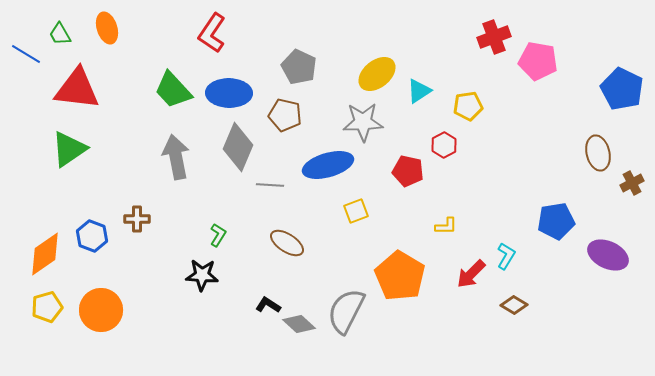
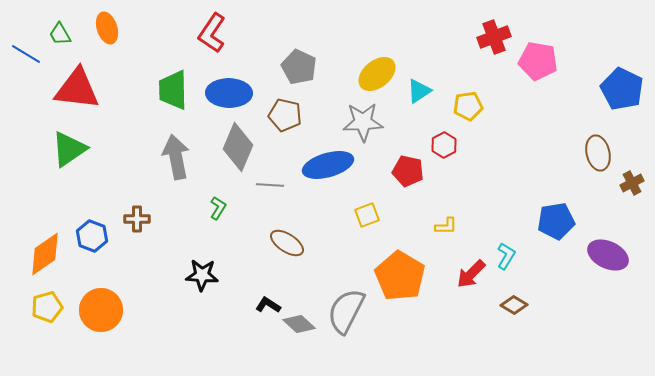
green trapezoid at (173, 90): rotated 42 degrees clockwise
yellow square at (356, 211): moved 11 px right, 4 px down
green L-shape at (218, 235): moved 27 px up
